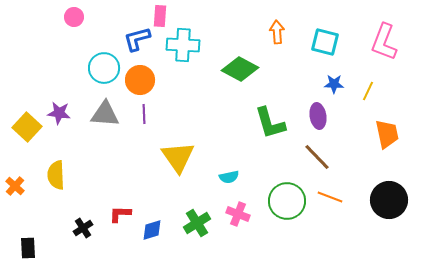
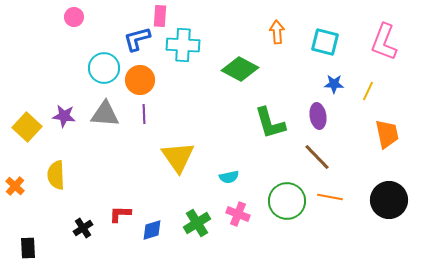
purple star: moved 5 px right, 3 px down
orange line: rotated 10 degrees counterclockwise
